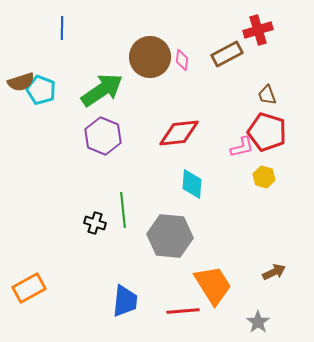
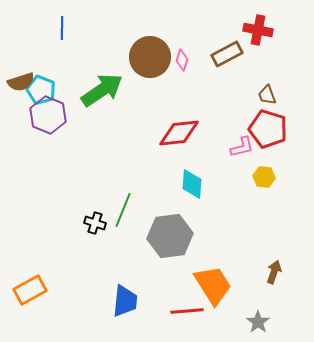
red cross: rotated 28 degrees clockwise
pink diamond: rotated 10 degrees clockwise
red pentagon: moved 1 px right, 3 px up
purple hexagon: moved 55 px left, 21 px up
yellow hexagon: rotated 10 degrees counterclockwise
green line: rotated 28 degrees clockwise
gray hexagon: rotated 12 degrees counterclockwise
brown arrow: rotated 45 degrees counterclockwise
orange rectangle: moved 1 px right, 2 px down
red line: moved 4 px right
